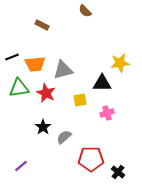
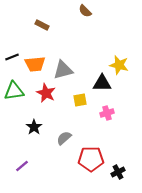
yellow star: moved 1 px left, 2 px down; rotated 24 degrees clockwise
green triangle: moved 5 px left, 3 px down
black star: moved 9 px left
gray semicircle: moved 1 px down
purple line: moved 1 px right
black cross: rotated 24 degrees clockwise
